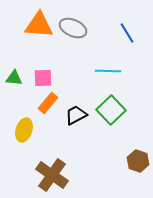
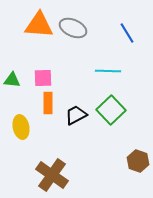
green triangle: moved 2 px left, 2 px down
orange rectangle: rotated 40 degrees counterclockwise
yellow ellipse: moved 3 px left, 3 px up; rotated 30 degrees counterclockwise
